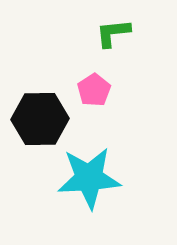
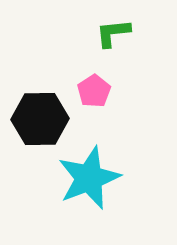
pink pentagon: moved 1 px down
cyan star: rotated 18 degrees counterclockwise
